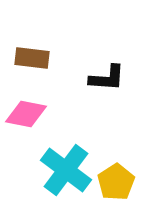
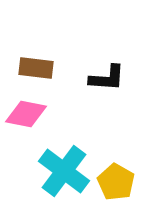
brown rectangle: moved 4 px right, 10 px down
cyan cross: moved 2 px left, 1 px down
yellow pentagon: rotated 9 degrees counterclockwise
